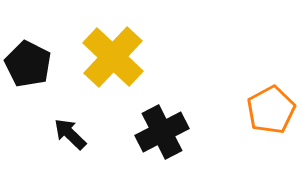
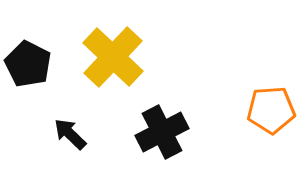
orange pentagon: rotated 24 degrees clockwise
